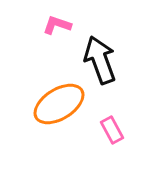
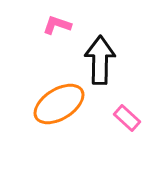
black arrow: rotated 21 degrees clockwise
pink rectangle: moved 15 px right, 12 px up; rotated 20 degrees counterclockwise
